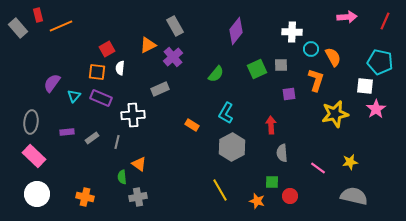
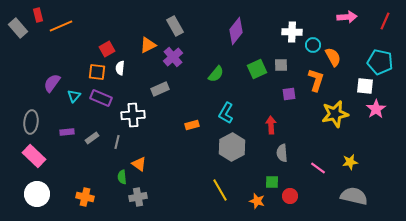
cyan circle at (311, 49): moved 2 px right, 4 px up
orange rectangle at (192, 125): rotated 48 degrees counterclockwise
